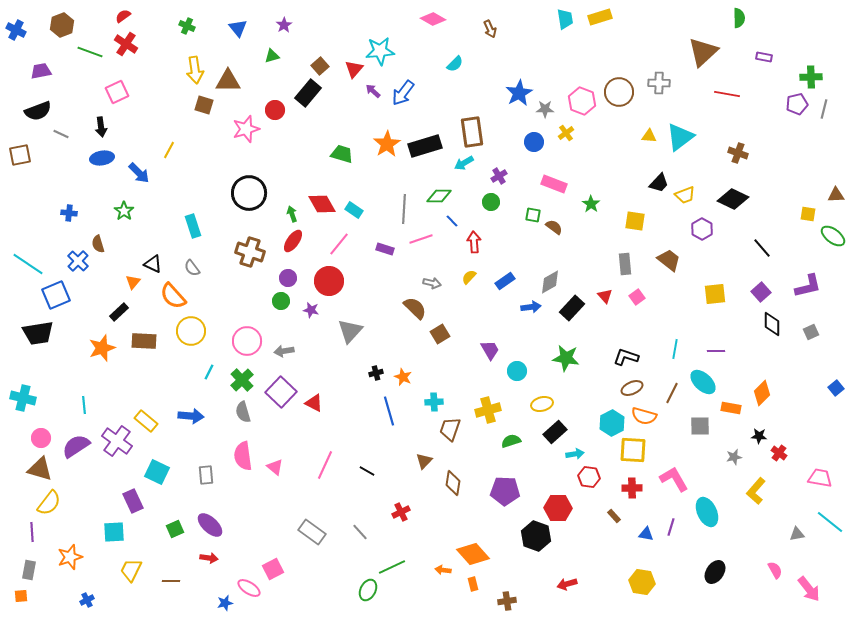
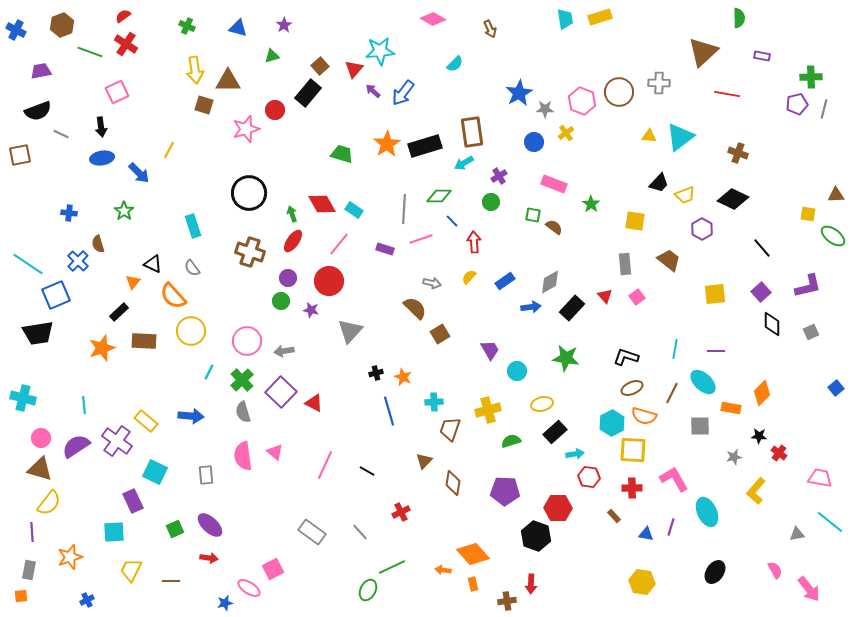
blue triangle at (238, 28): rotated 36 degrees counterclockwise
purple rectangle at (764, 57): moved 2 px left, 1 px up
pink triangle at (275, 467): moved 15 px up
cyan square at (157, 472): moved 2 px left
red arrow at (567, 584): moved 36 px left; rotated 72 degrees counterclockwise
